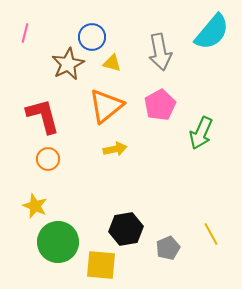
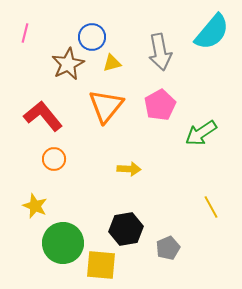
yellow triangle: rotated 30 degrees counterclockwise
orange triangle: rotated 12 degrees counterclockwise
red L-shape: rotated 24 degrees counterclockwise
green arrow: rotated 32 degrees clockwise
yellow arrow: moved 14 px right, 20 px down; rotated 15 degrees clockwise
orange circle: moved 6 px right
yellow line: moved 27 px up
green circle: moved 5 px right, 1 px down
